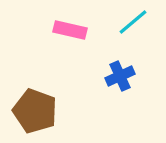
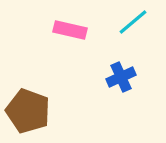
blue cross: moved 1 px right, 1 px down
brown pentagon: moved 7 px left
